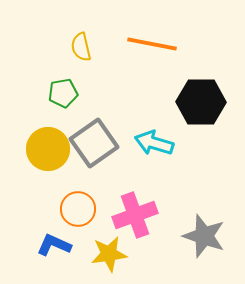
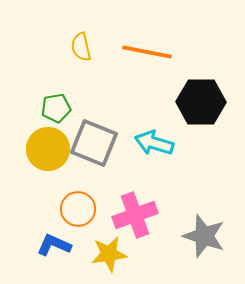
orange line: moved 5 px left, 8 px down
green pentagon: moved 7 px left, 15 px down
gray square: rotated 33 degrees counterclockwise
